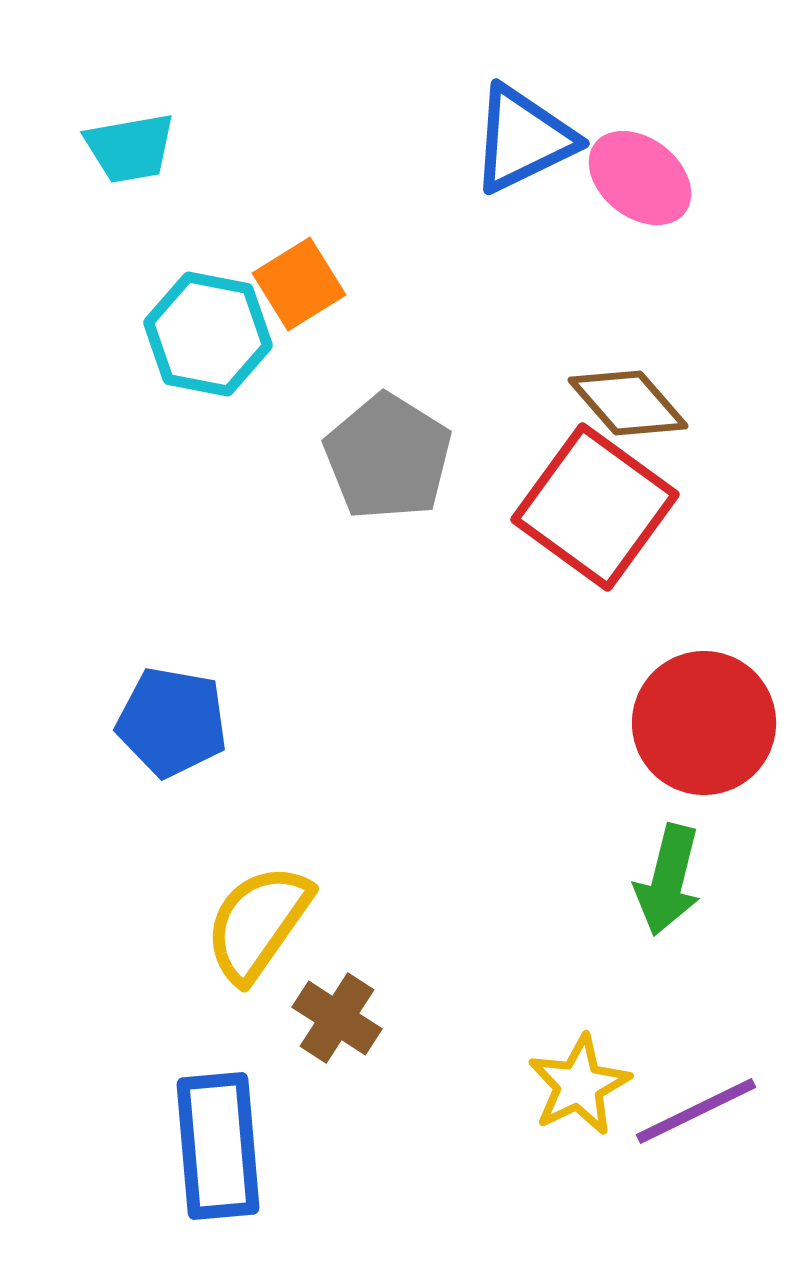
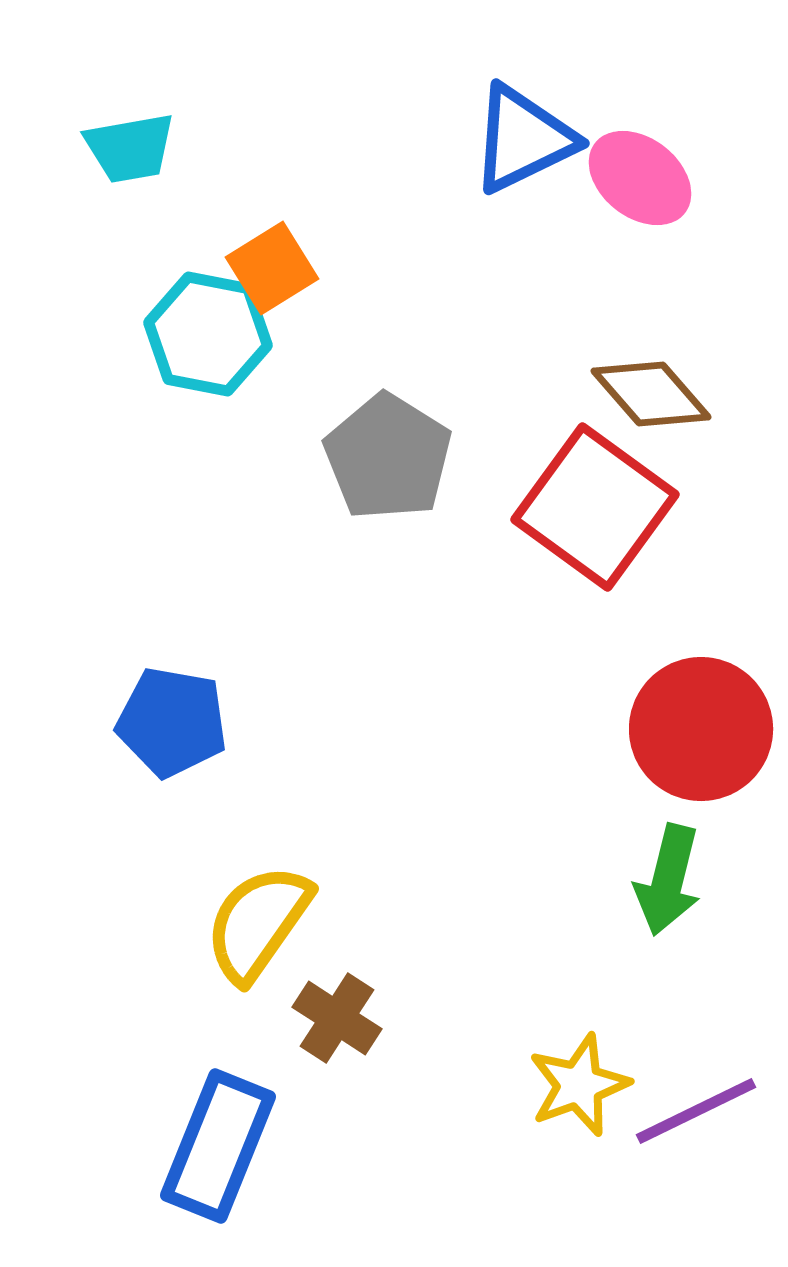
orange square: moved 27 px left, 16 px up
brown diamond: moved 23 px right, 9 px up
red circle: moved 3 px left, 6 px down
yellow star: rotated 6 degrees clockwise
blue rectangle: rotated 27 degrees clockwise
